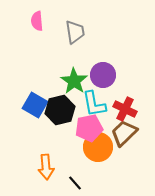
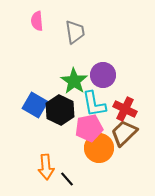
black hexagon: rotated 20 degrees counterclockwise
orange circle: moved 1 px right, 1 px down
black line: moved 8 px left, 4 px up
